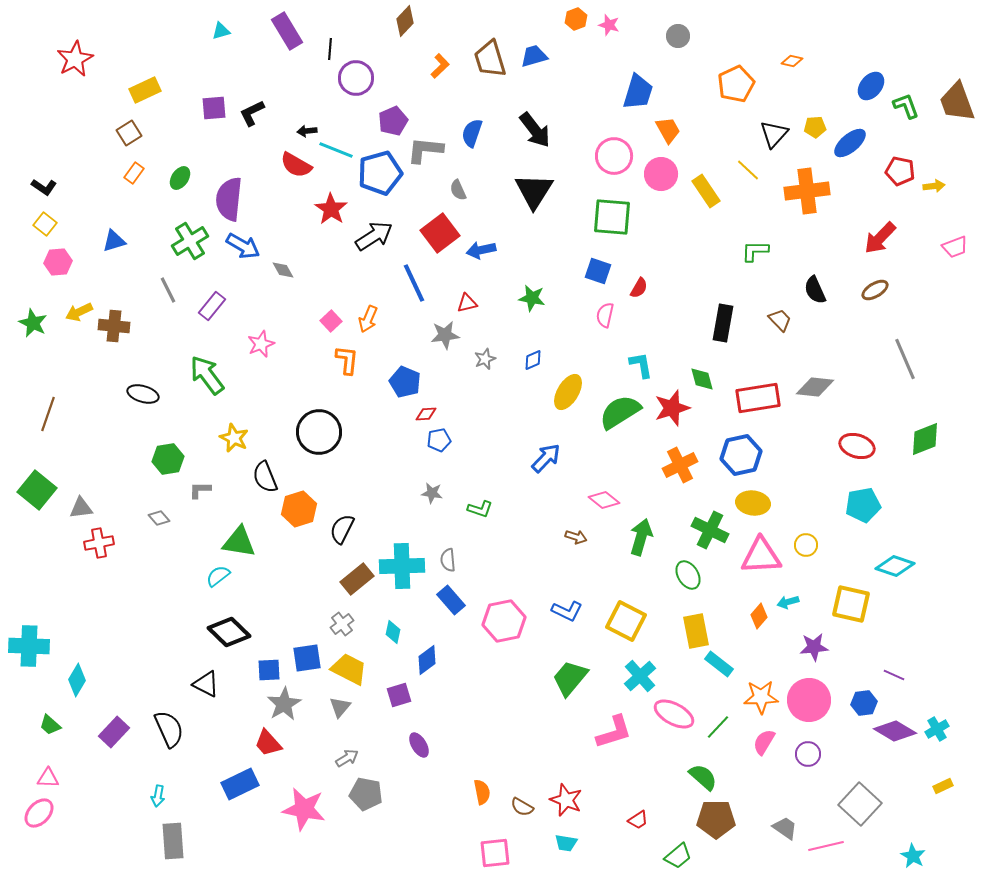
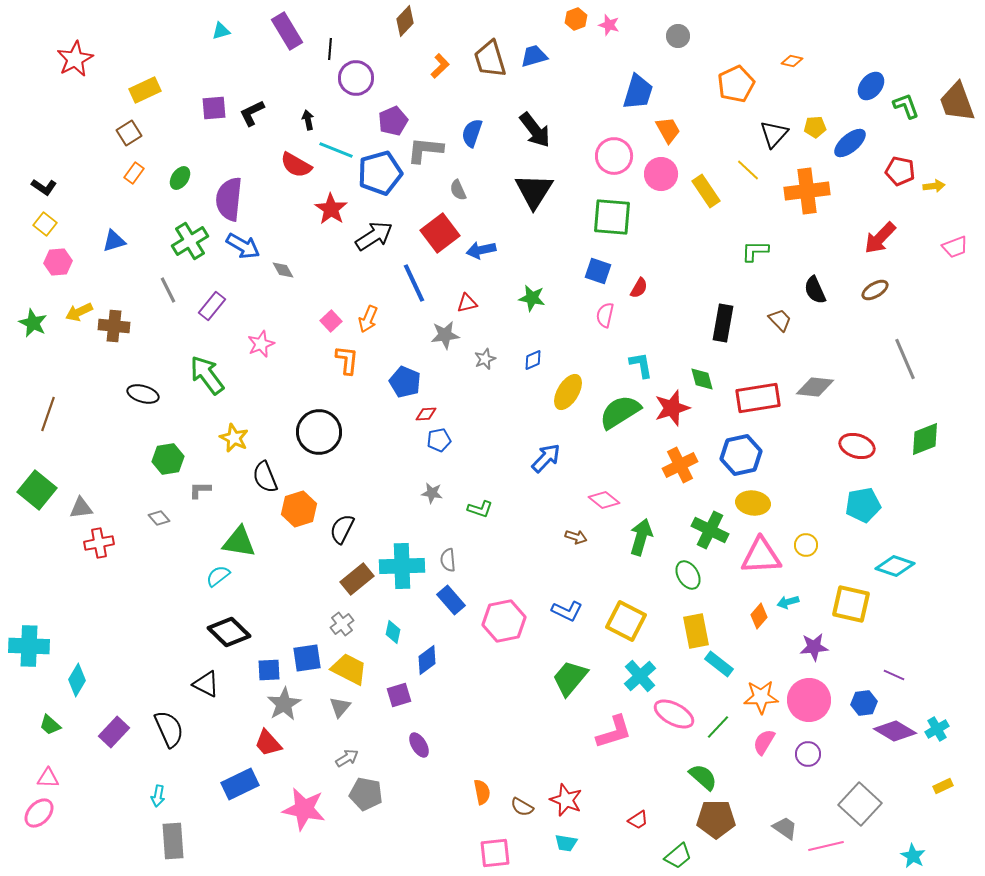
black arrow at (307, 131): moved 1 px right, 11 px up; rotated 84 degrees clockwise
